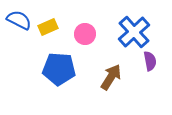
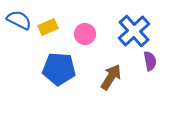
blue cross: moved 1 px up
